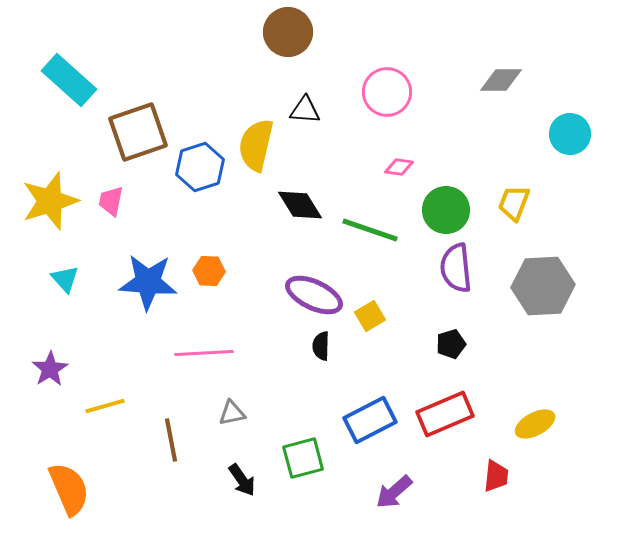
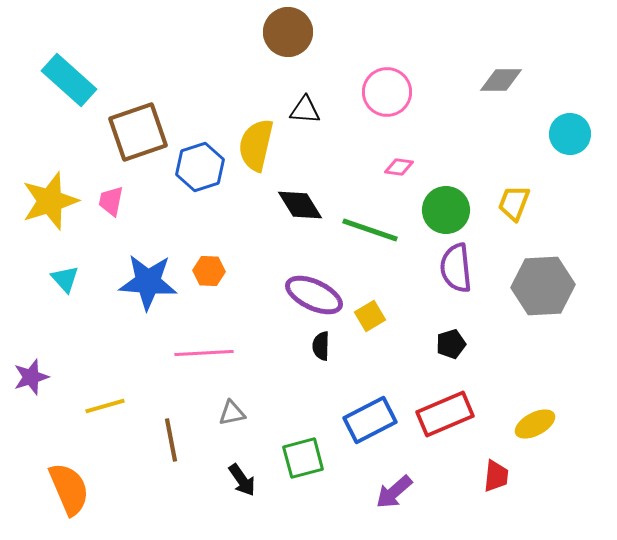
purple star: moved 19 px left, 8 px down; rotated 15 degrees clockwise
